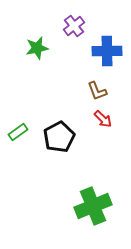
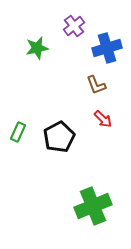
blue cross: moved 3 px up; rotated 16 degrees counterclockwise
brown L-shape: moved 1 px left, 6 px up
green rectangle: rotated 30 degrees counterclockwise
